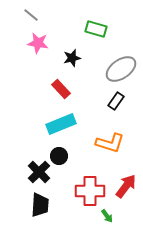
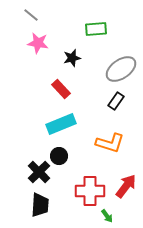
green rectangle: rotated 20 degrees counterclockwise
